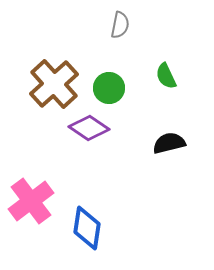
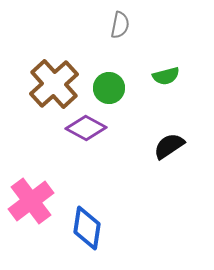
green semicircle: rotated 80 degrees counterclockwise
purple diamond: moved 3 px left; rotated 6 degrees counterclockwise
black semicircle: moved 3 px down; rotated 20 degrees counterclockwise
